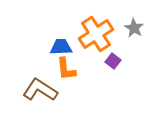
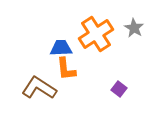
blue trapezoid: moved 1 px down
purple square: moved 6 px right, 28 px down
brown L-shape: moved 1 px left, 2 px up
